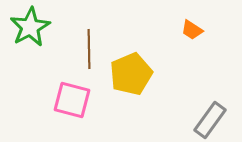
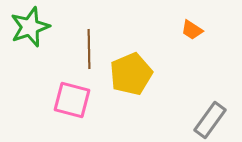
green star: rotated 9 degrees clockwise
